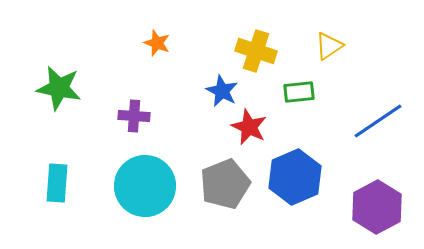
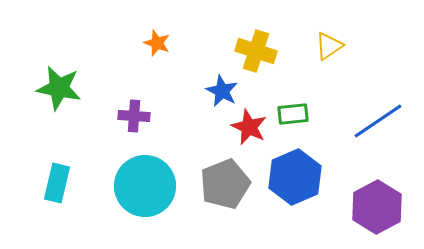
green rectangle: moved 6 px left, 22 px down
cyan rectangle: rotated 9 degrees clockwise
